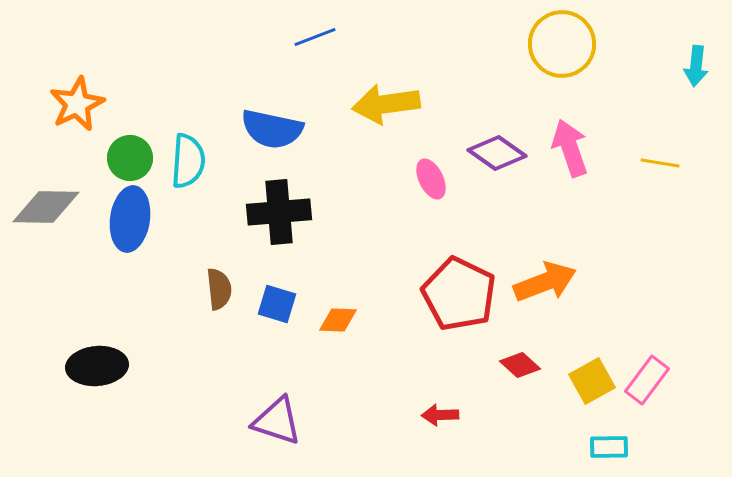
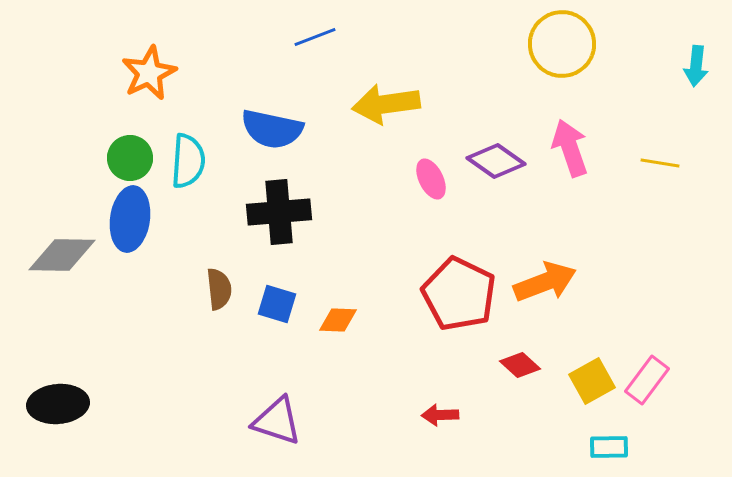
orange star: moved 72 px right, 31 px up
purple diamond: moved 1 px left, 8 px down
gray diamond: moved 16 px right, 48 px down
black ellipse: moved 39 px left, 38 px down
